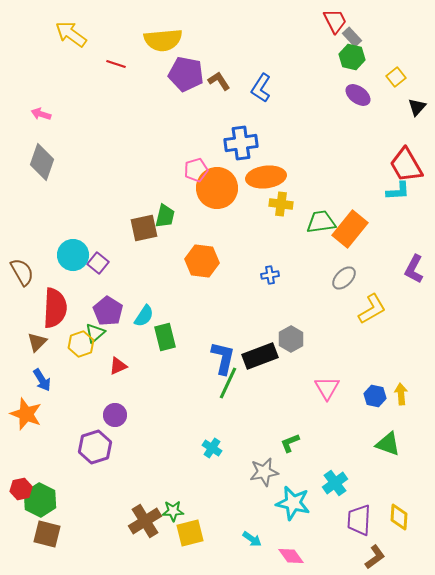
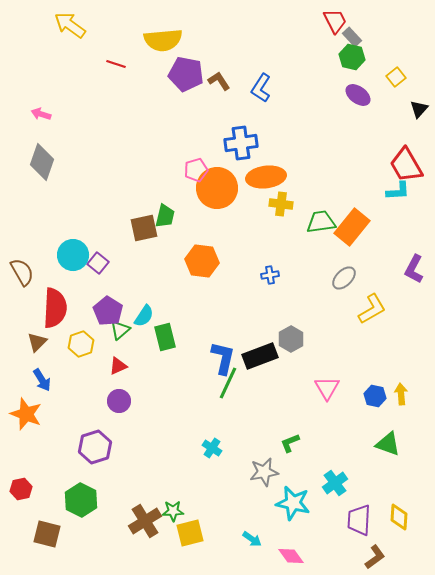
yellow arrow at (71, 34): moved 1 px left, 9 px up
black triangle at (417, 107): moved 2 px right, 2 px down
orange rectangle at (350, 229): moved 2 px right, 2 px up
green triangle at (95, 333): moved 25 px right, 3 px up
purple circle at (115, 415): moved 4 px right, 14 px up
green hexagon at (40, 500): moved 41 px right
